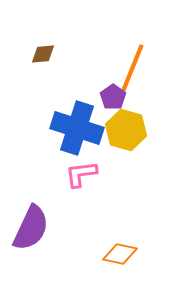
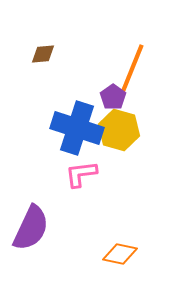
yellow hexagon: moved 7 px left
